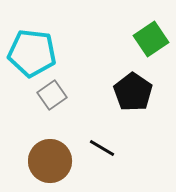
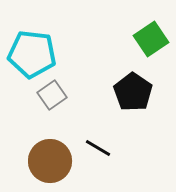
cyan pentagon: moved 1 px down
black line: moved 4 px left
